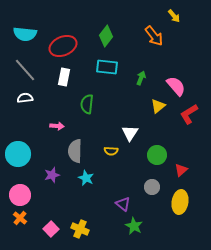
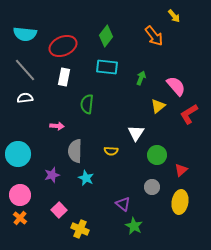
white triangle: moved 6 px right
pink square: moved 8 px right, 19 px up
